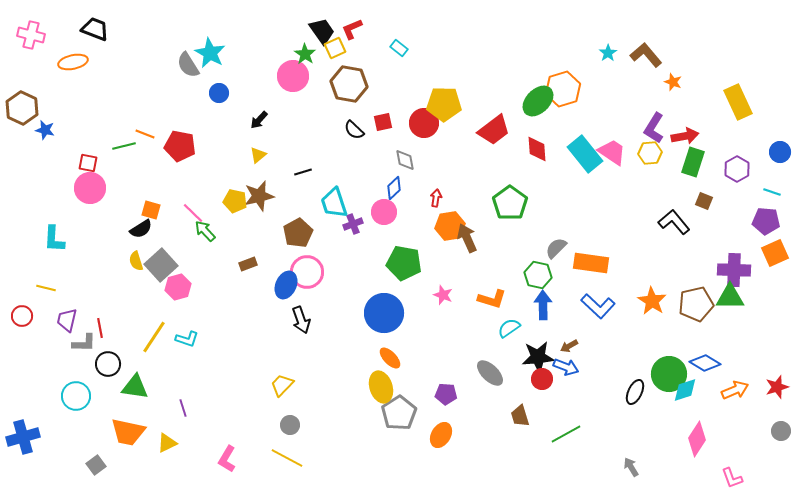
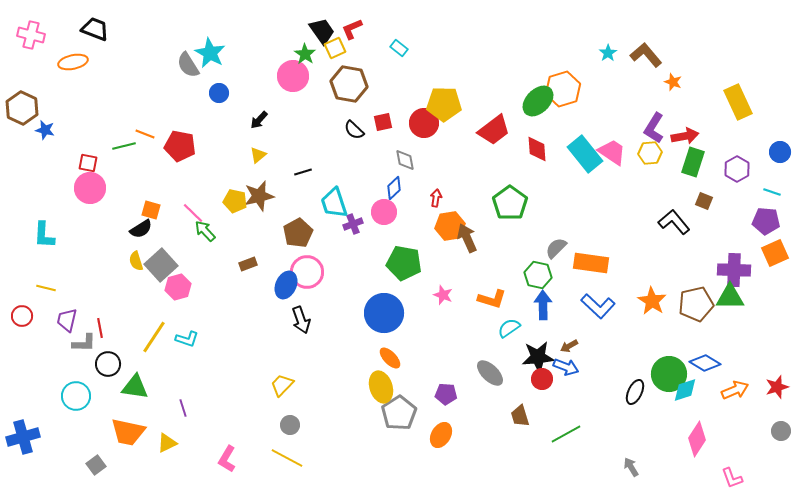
cyan L-shape at (54, 239): moved 10 px left, 4 px up
